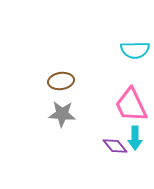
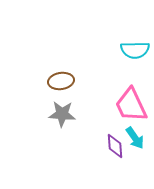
cyan arrow: rotated 35 degrees counterclockwise
purple diamond: rotated 35 degrees clockwise
